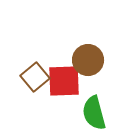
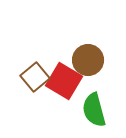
red square: rotated 33 degrees clockwise
green semicircle: moved 3 px up
